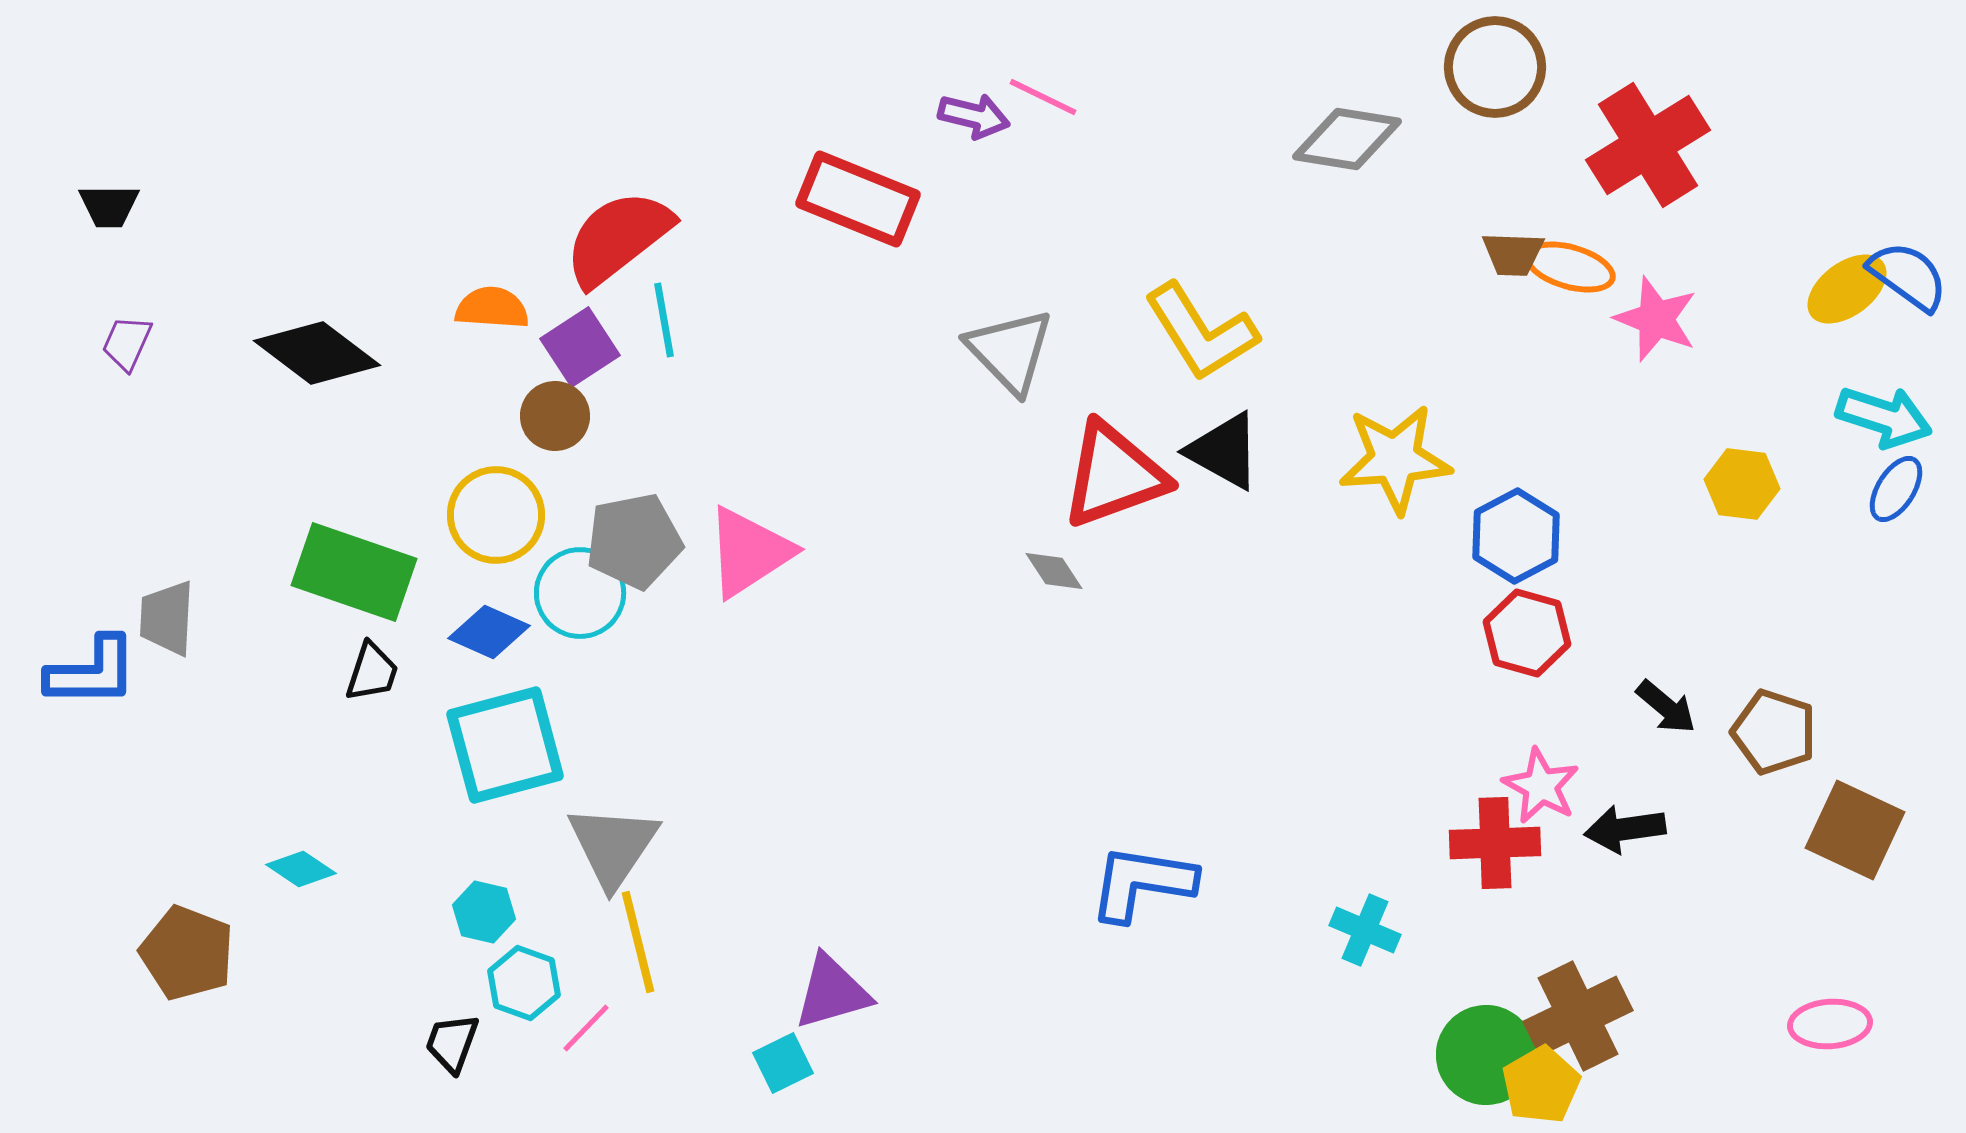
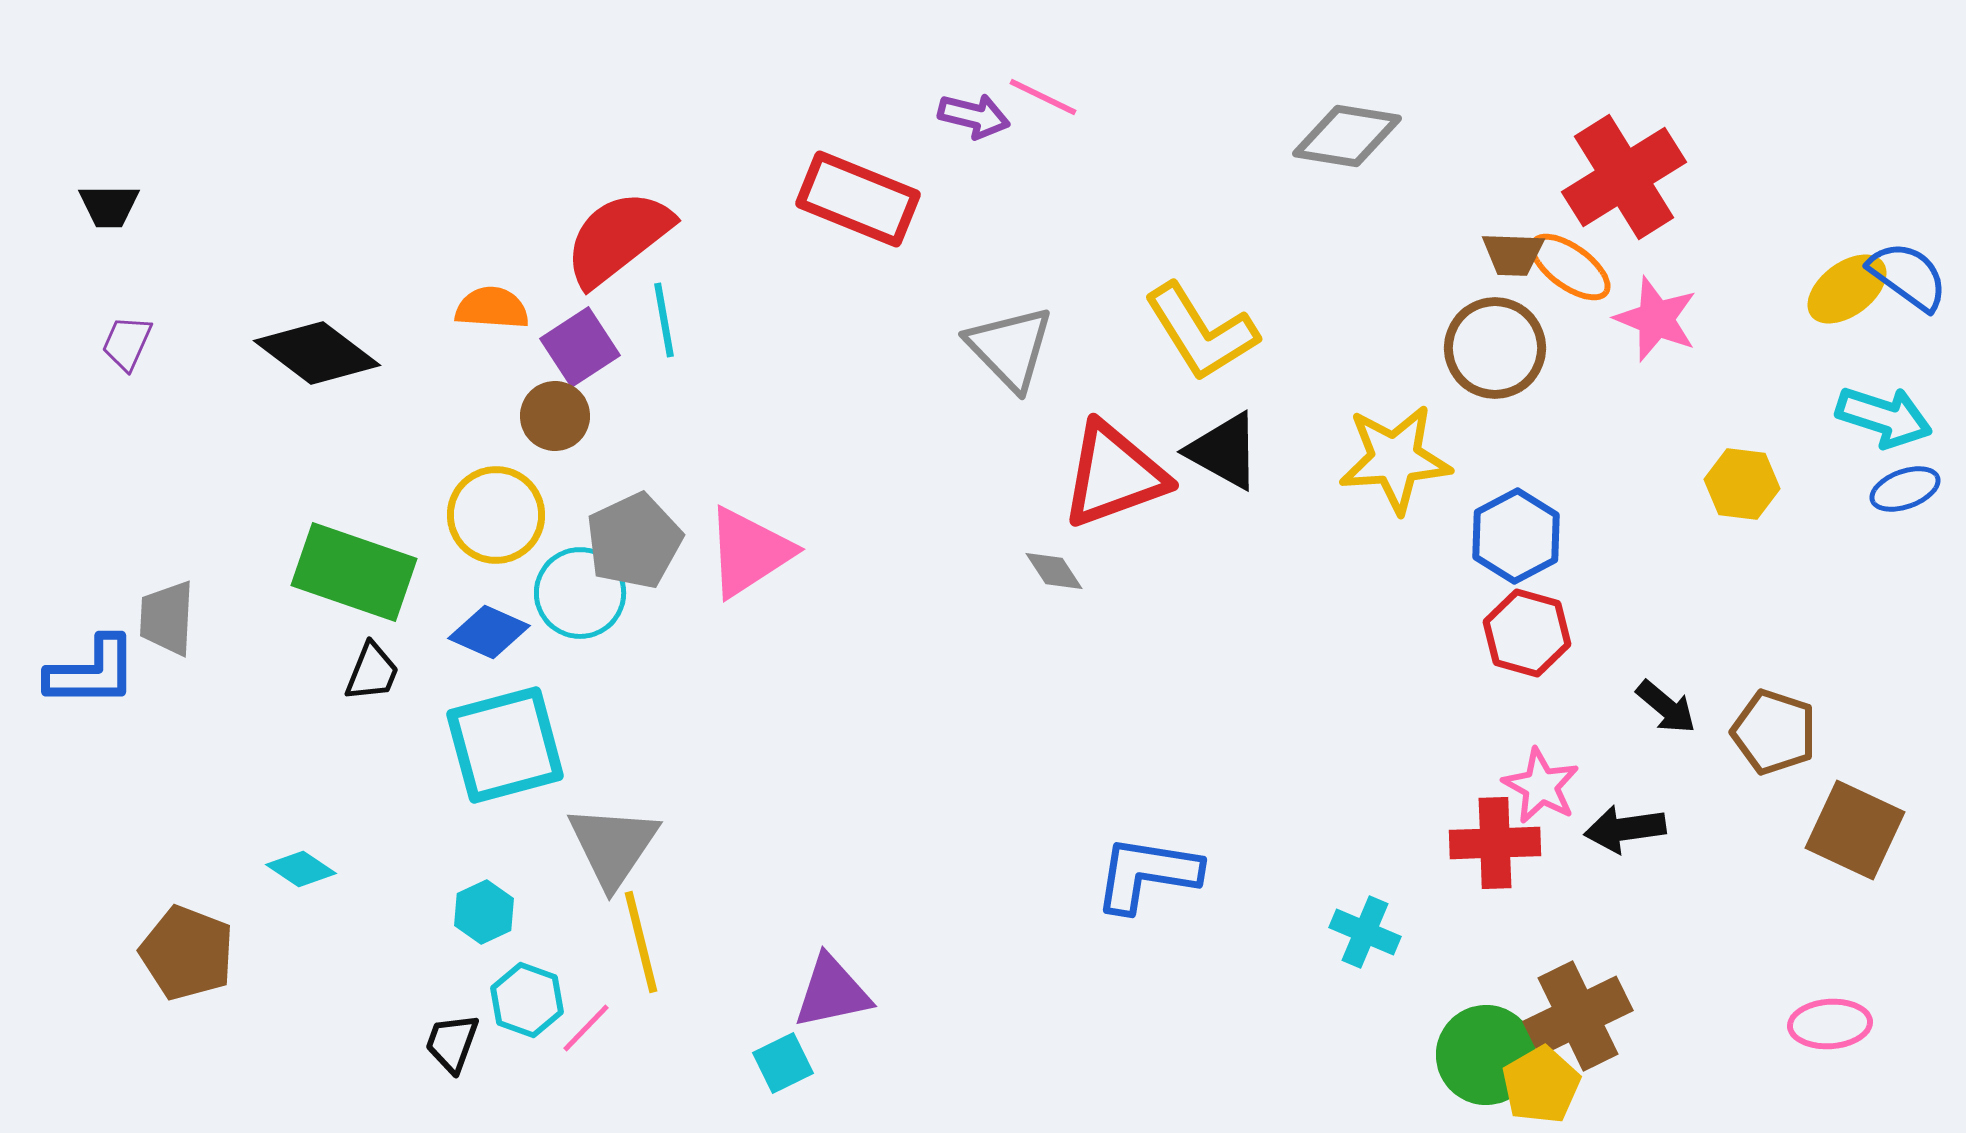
brown circle at (1495, 67): moved 281 px down
gray diamond at (1347, 139): moved 3 px up
red cross at (1648, 145): moved 24 px left, 32 px down
orange ellipse at (1570, 267): rotated 20 degrees clockwise
gray triangle at (1010, 351): moved 3 px up
blue ellipse at (1896, 489): moved 9 px right; rotated 38 degrees clockwise
gray pentagon at (634, 541): rotated 14 degrees counterclockwise
black trapezoid at (372, 672): rotated 4 degrees clockwise
blue L-shape at (1142, 883): moved 5 px right, 9 px up
cyan hexagon at (484, 912): rotated 22 degrees clockwise
cyan cross at (1365, 930): moved 2 px down
yellow line at (638, 942): moved 3 px right
cyan hexagon at (524, 983): moved 3 px right, 17 px down
purple triangle at (832, 992): rotated 4 degrees clockwise
